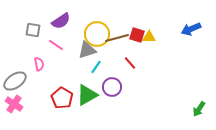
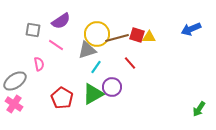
green triangle: moved 6 px right, 1 px up
